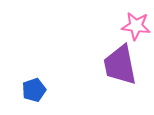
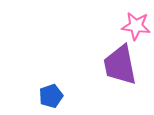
blue pentagon: moved 17 px right, 6 px down
